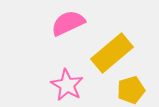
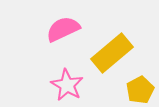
pink semicircle: moved 5 px left, 6 px down
yellow pentagon: moved 9 px right; rotated 12 degrees counterclockwise
